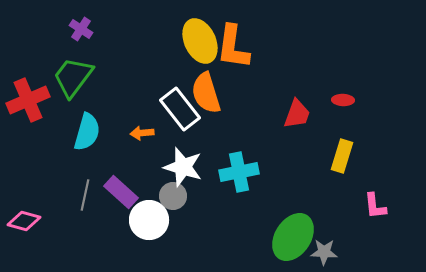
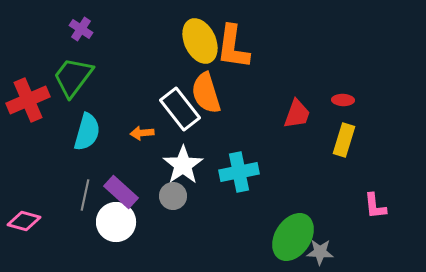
yellow rectangle: moved 2 px right, 16 px up
white star: moved 2 px up; rotated 21 degrees clockwise
white circle: moved 33 px left, 2 px down
gray star: moved 4 px left
